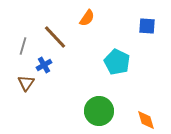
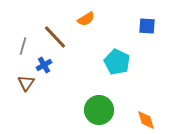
orange semicircle: moved 1 px left, 1 px down; rotated 24 degrees clockwise
green circle: moved 1 px up
